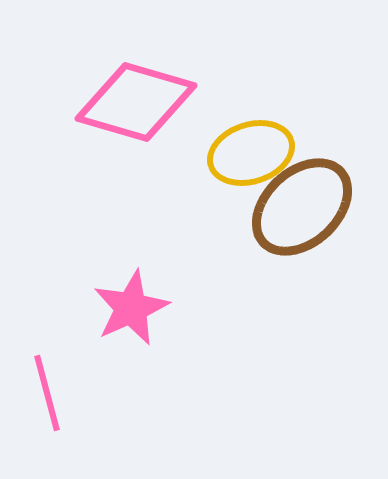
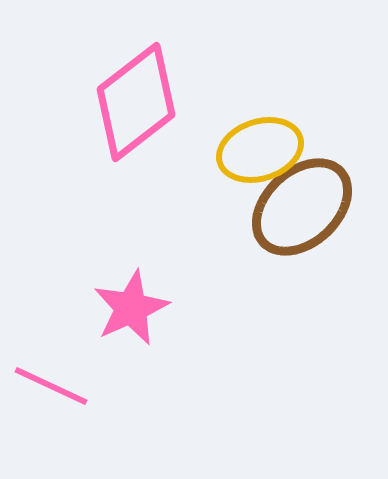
pink diamond: rotated 54 degrees counterclockwise
yellow ellipse: moved 9 px right, 3 px up
pink line: moved 4 px right, 7 px up; rotated 50 degrees counterclockwise
